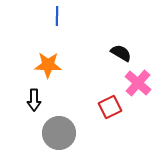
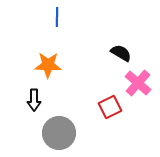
blue line: moved 1 px down
